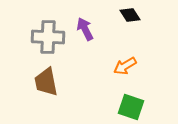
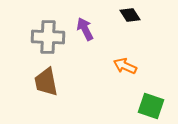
orange arrow: rotated 55 degrees clockwise
green square: moved 20 px right, 1 px up
